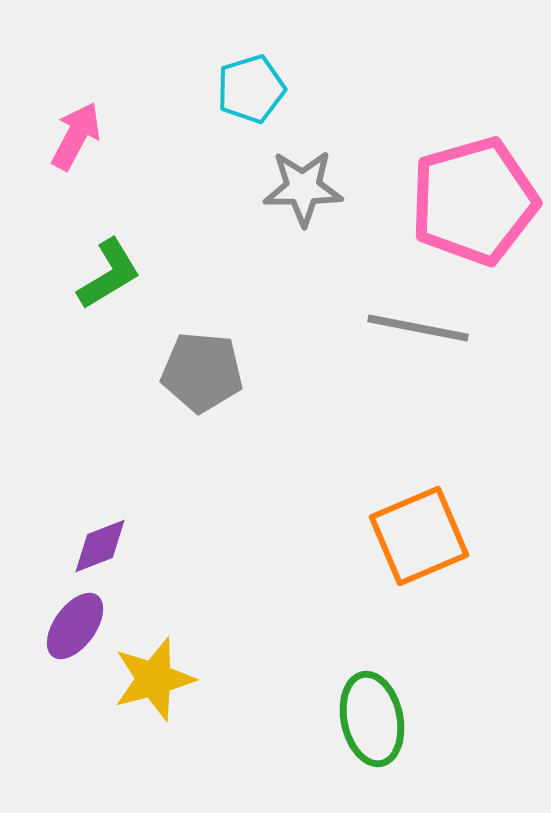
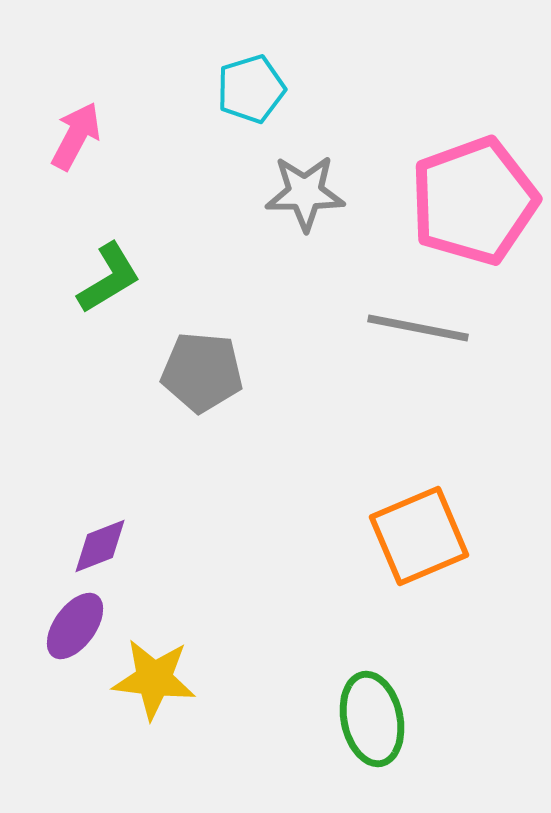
gray star: moved 2 px right, 5 px down
pink pentagon: rotated 4 degrees counterclockwise
green L-shape: moved 4 px down
yellow star: rotated 22 degrees clockwise
